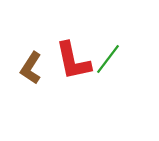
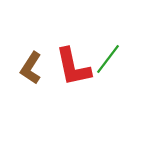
red L-shape: moved 6 px down
